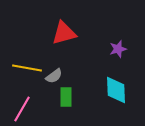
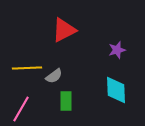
red triangle: moved 3 px up; rotated 12 degrees counterclockwise
purple star: moved 1 px left, 1 px down
yellow line: rotated 12 degrees counterclockwise
green rectangle: moved 4 px down
pink line: moved 1 px left
